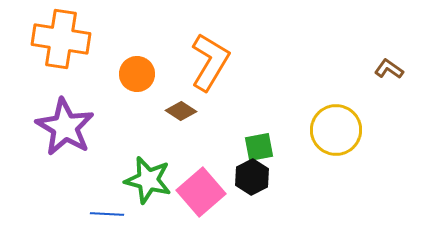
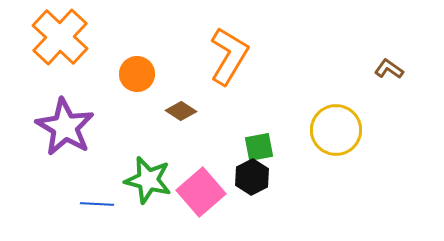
orange cross: moved 1 px left, 2 px up; rotated 34 degrees clockwise
orange L-shape: moved 19 px right, 6 px up
blue line: moved 10 px left, 10 px up
